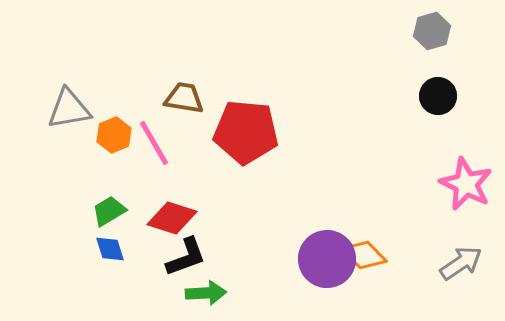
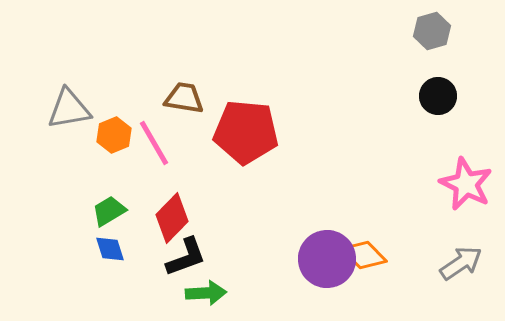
red diamond: rotated 63 degrees counterclockwise
